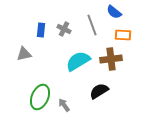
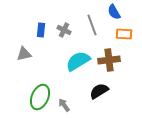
blue semicircle: rotated 21 degrees clockwise
gray cross: moved 1 px down
orange rectangle: moved 1 px right, 1 px up
brown cross: moved 2 px left, 1 px down
